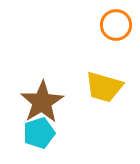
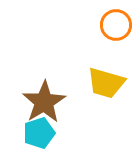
yellow trapezoid: moved 2 px right, 4 px up
brown star: moved 2 px right
